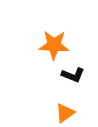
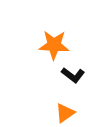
black L-shape: rotated 15 degrees clockwise
